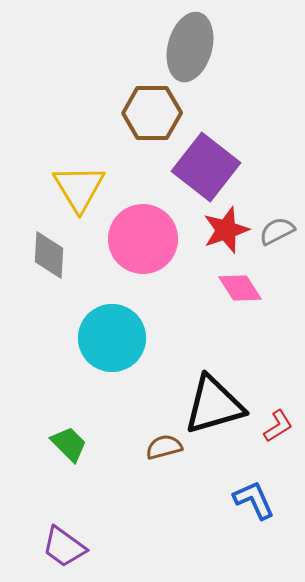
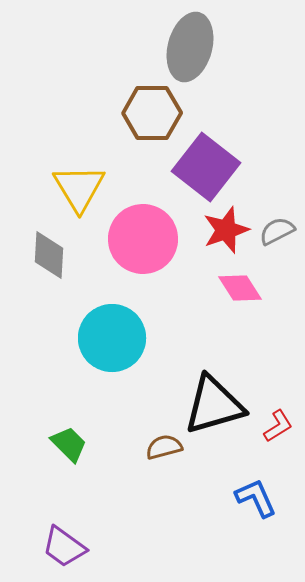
blue L-shape: moved 2 px right, 2 px up
